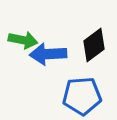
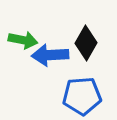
black diamond: moved 8 px left, 2 px up; rotated 24 degrees counterclockwise
blue arrow: moved 2 px right, 1 px down
